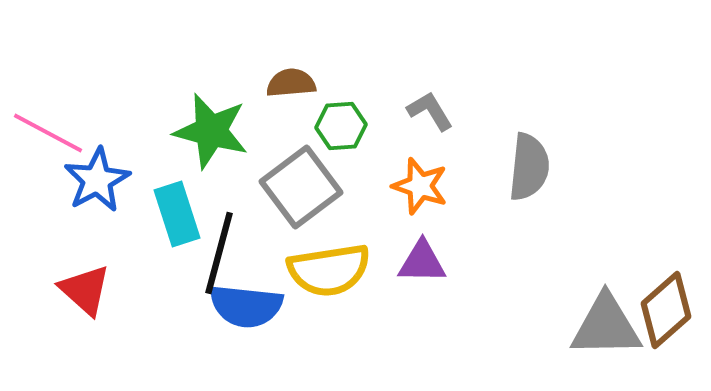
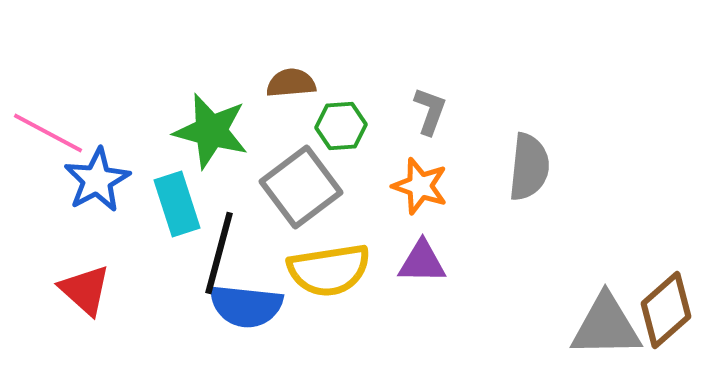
gray L-shape: rotated 51 degrees clockwise
cyan rectangle: moved 10 px up
